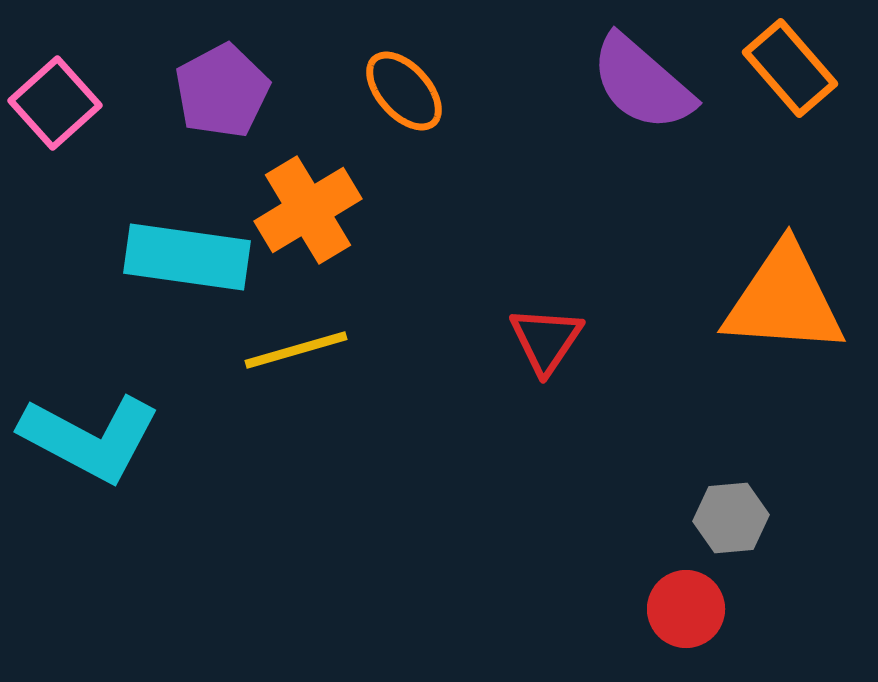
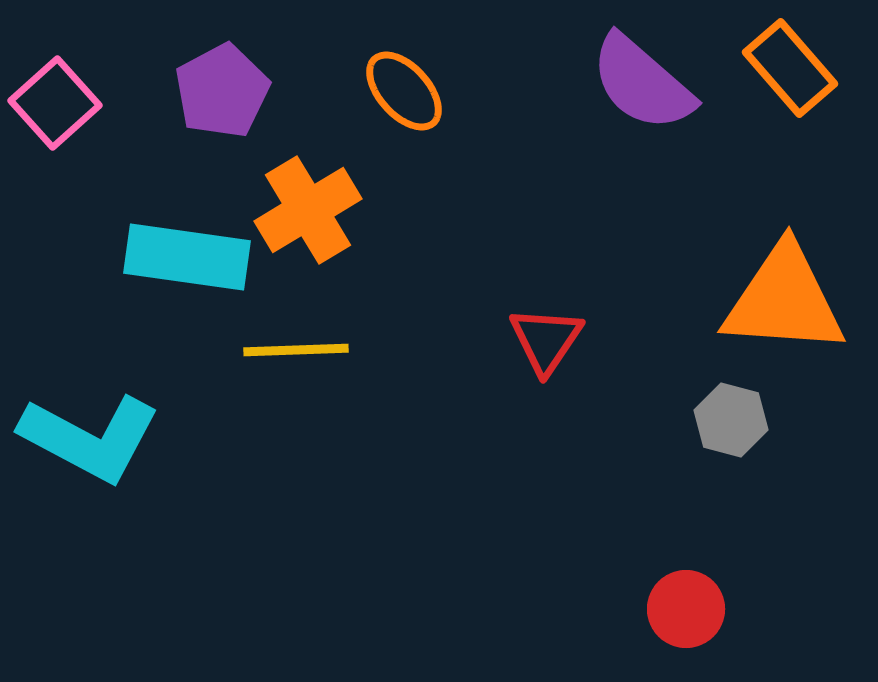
yellow line: rotated 14 degrees clockwise
gray hexagon: moved 98 px up; rotated 20 degrees clockwise
